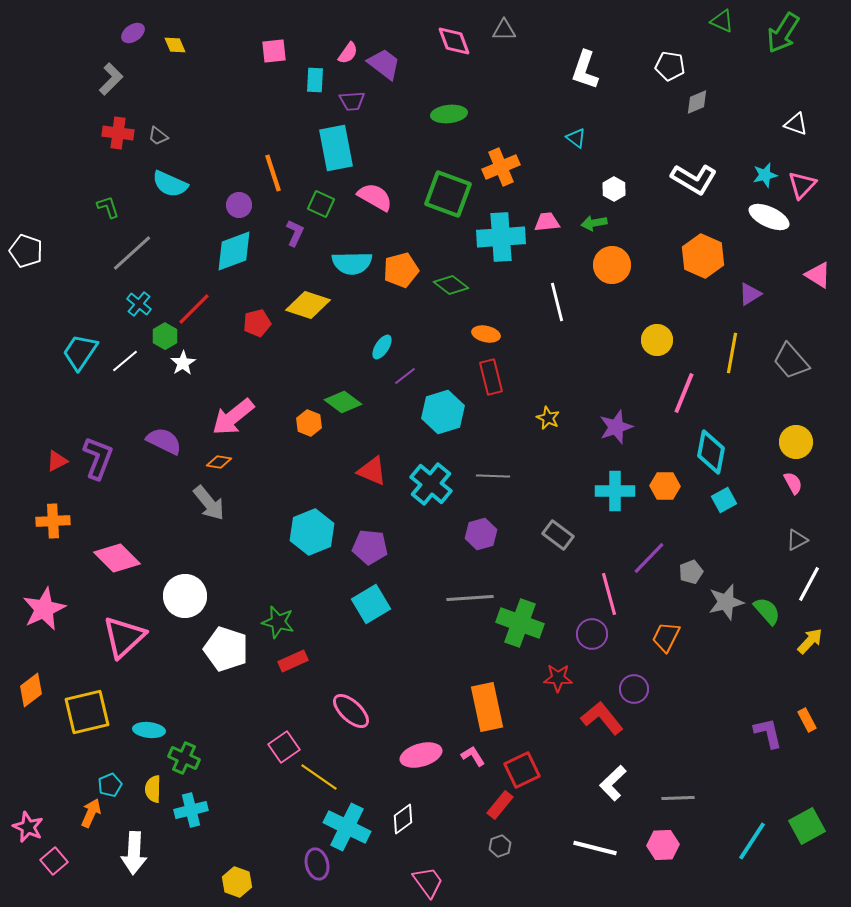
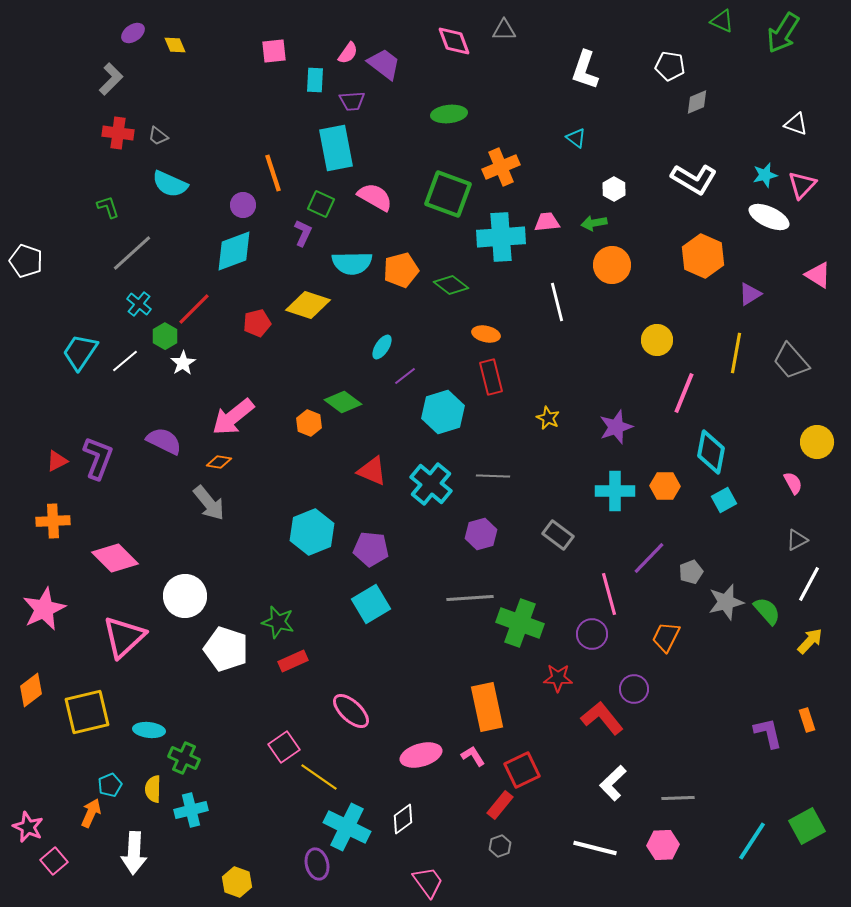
purple circle at (239, 205): moved 4 px right
purple L-shape at (295, 233): moved 8 px right
white pentagon at (26, 251): moved 10 px down
yellow line at (732, 353): moved 4 px right
yellow circle at (796, 442): moved 21 px right
purple pentagon at (370, 547): moved 1 px right, 2 px down
pink diamond at (117, 558): moved 2 px left
orange rectangle at (807, 720): rotated 10 degrees clockwise
